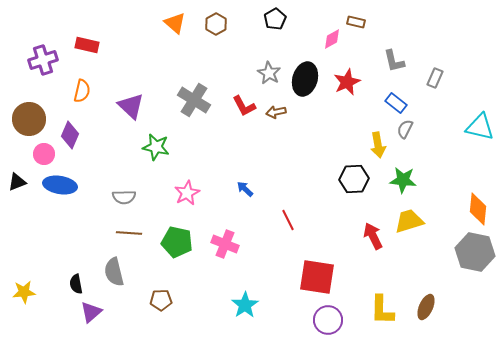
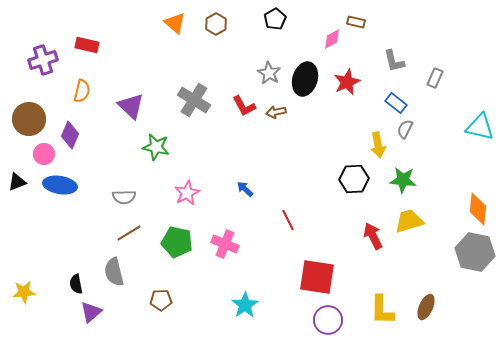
brown line at (129, 233): rotated 35 degrees counterclockwise
